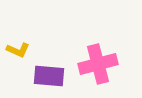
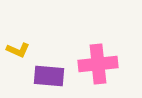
pink cross: rotated 9 degrees clockwise
